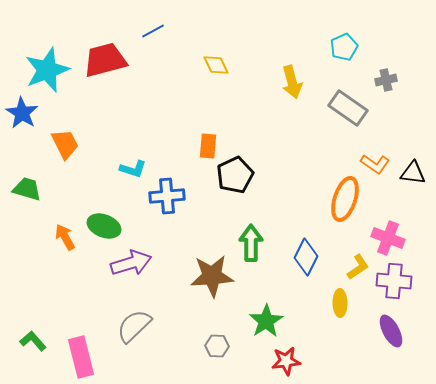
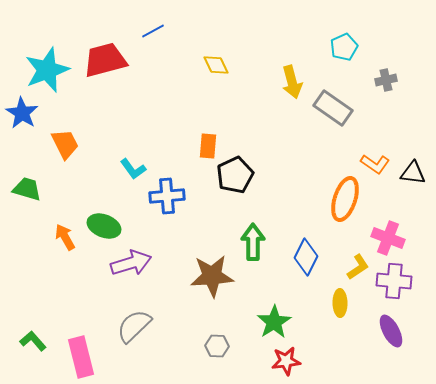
gray rectangle: moved 15 px left
cyan L-shape: rotated 36 degrees clockwise
green arrow: moved 2 px right, 1 px up
green star: moved 8 px right, 1 px down
